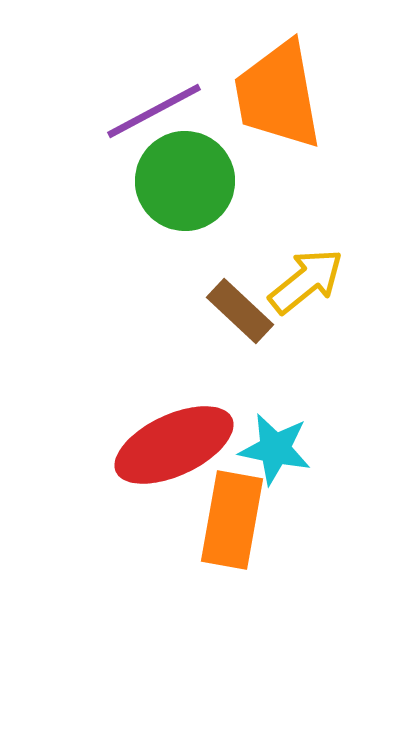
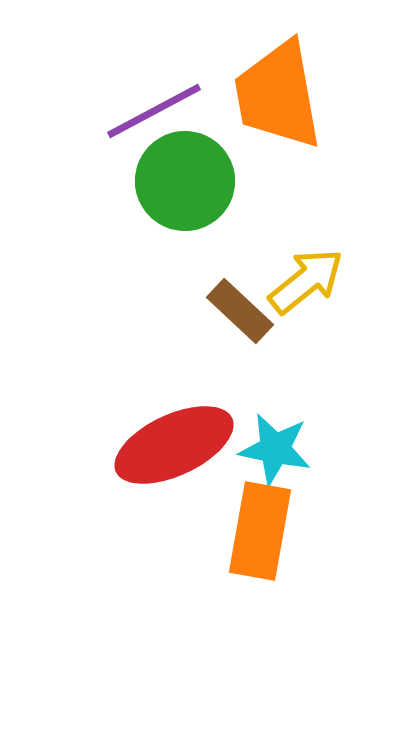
orange rectangle: moved 28 px right, 11 px down
